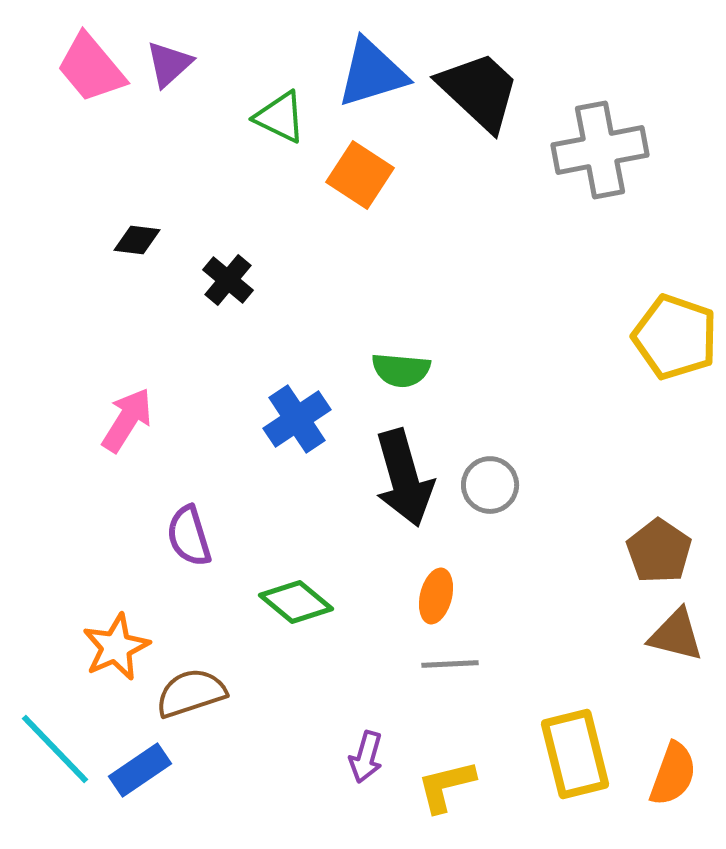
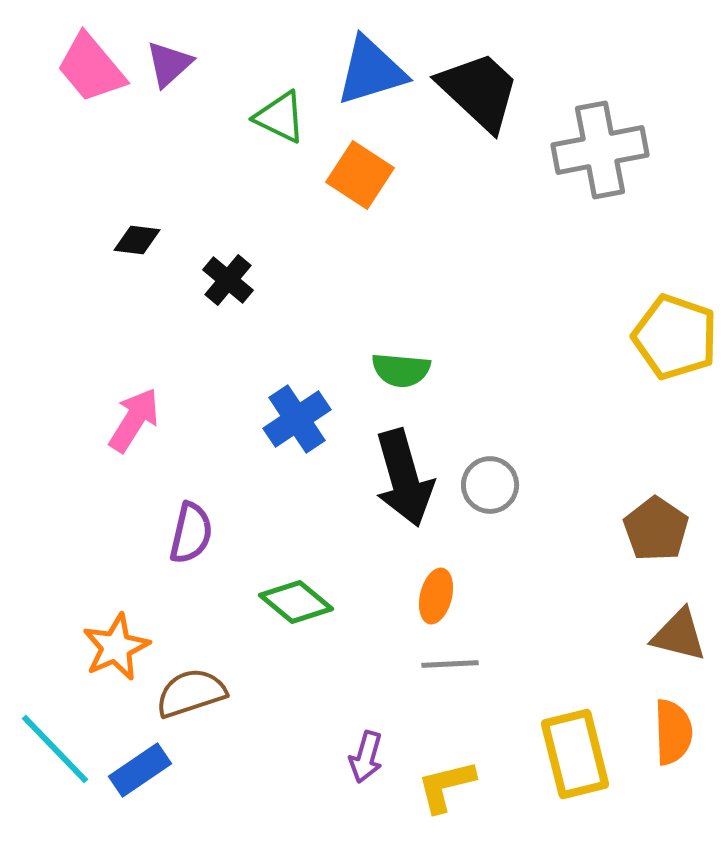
blue triangle: moved 1 px left, 2 px up
pink arrow: moved 7 px right
purple semicircle: moved 2 px right, 3 px up; rotated 150 degrees counterclockwise
brown pentagon: moved 3 px left, 22 px up
brown triangle: moved 3 px right
orange semicircle: moved 42 px up; rotated 22 degrees counterclockwise
